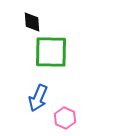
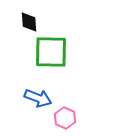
black diamond: moved 3 px left
blue arrow: rotated 92 degrees counterclockwise
